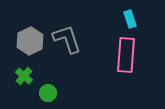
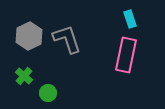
gray hexagon: moved 1 px left, 5 px up
pink rectangle: rotated 8 degrees clockwise
